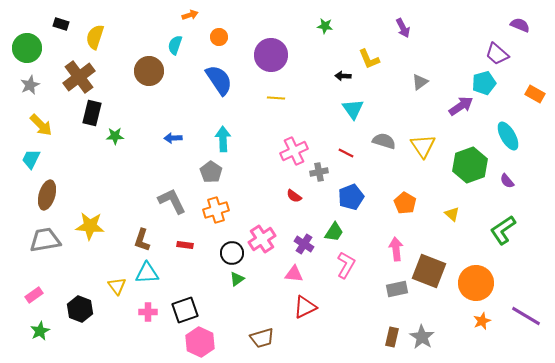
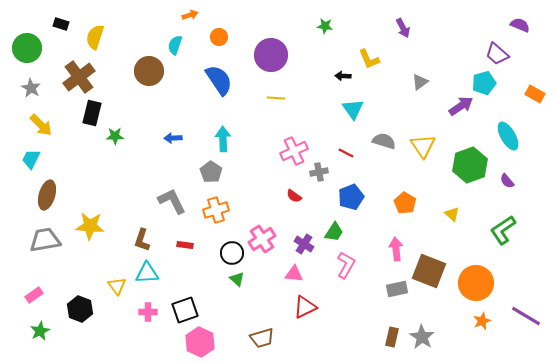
gray star at (30, 85): moved 1 px right, 3 px down; rotated 18 degrees counterclockwise
green triangle at (237, 279): rotated 42 degrees counterclockwise
